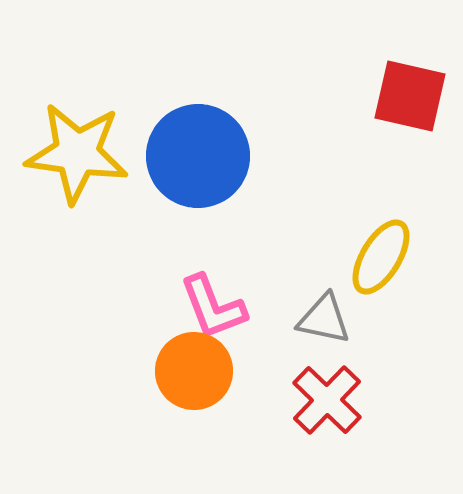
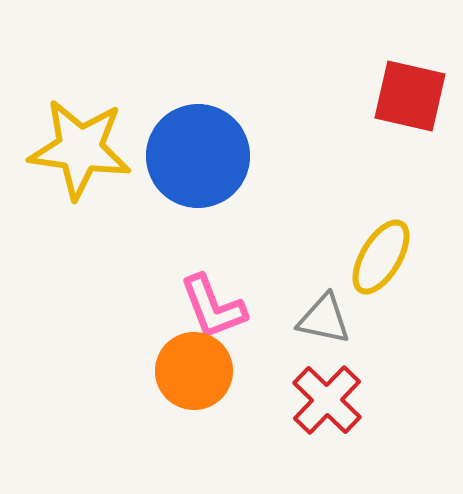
yellow star: moved 3 px right, 4 px up
